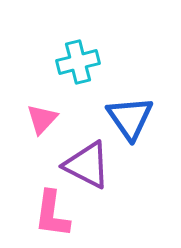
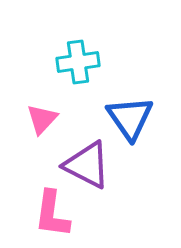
cyan cross: rotated 6 degrees clockwise
